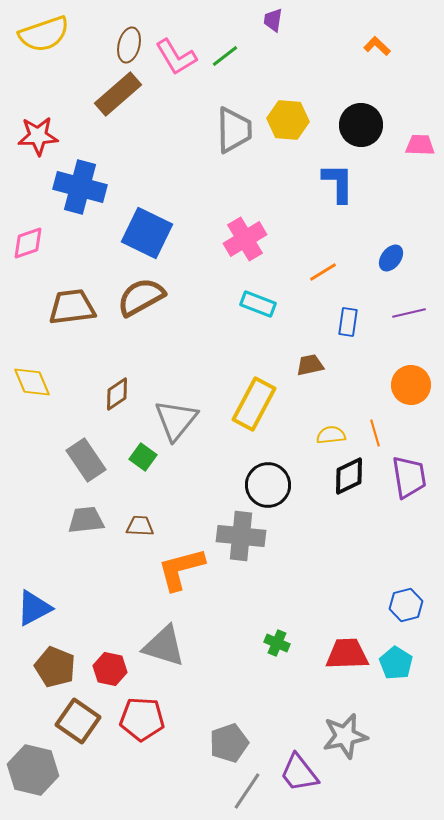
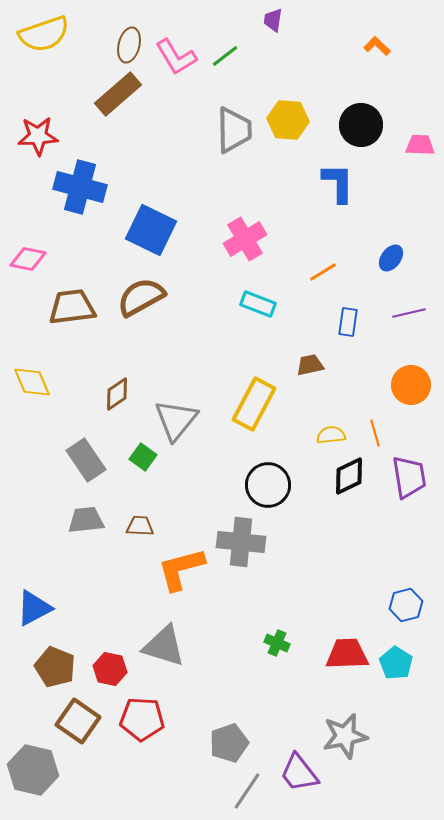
blue square at (147, 233): moved 4 px right, 3 px up
pink diamond at (28, 243): moved 16 px down; rotated 30 degrees clockwise
gray cross at (241, 536): moved 6 px down
